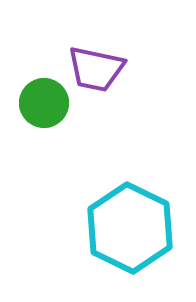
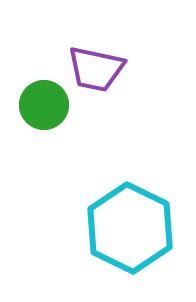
green circle: moved 2 px down
